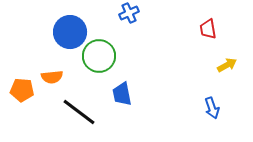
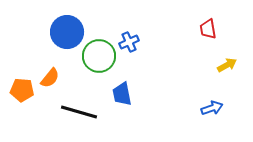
blue cross: moved 29 px down
blue circle: moved 3 px left
orange semicircle: moved 2 px left, 1 px down; rotated 45 degrees counterclockwise
blue arrow: rotated 90 degrees counterclockwise
black line: rotated 21 degrees counterclockwise
